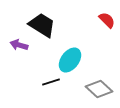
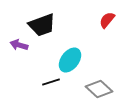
red semicircle: rotated 96 degrees counterclockwise
black trapezoid: rotated 128 degrees clockwise
